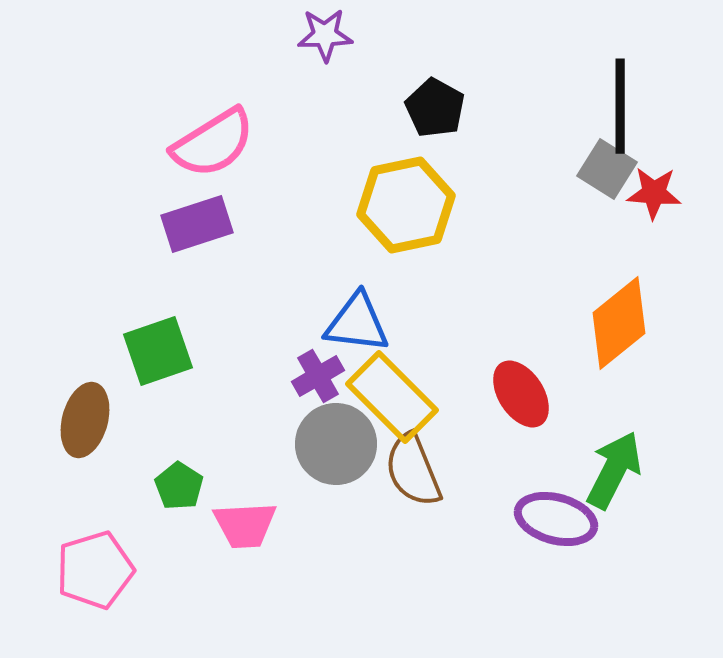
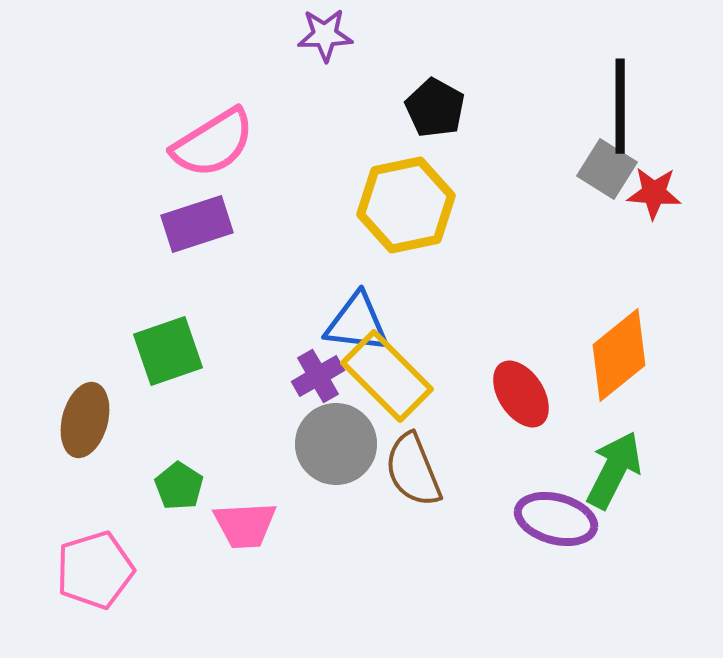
orange diamond: moved 32 px down
green square: moved 10 px right
yellow rectangle: moved 5 px left, 21 px up
